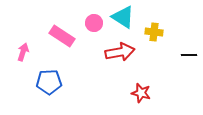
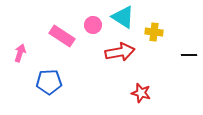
pink circle: moved 1 px left, 2 px down
pink arrow: moved 3 px left, 1 px down
